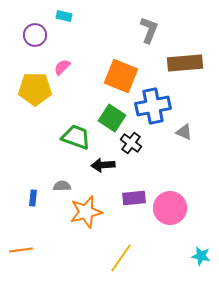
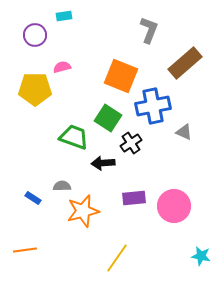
cyan rectangle: rotated 21 degrees counterclockwise
brown rectangle: rotated 36 degrees counterclockwise
pink semicircle: rotated 30 degrees clockwise
green square: moved 4 px left
green trapezoid: moved 2 px left
black cross: rotated 20 degrees clockwise
black arrow: moved 2 px up
blue rectangle: rotated 63 degrees counterclockwise
pink circle: moved 4 px right, 2 px up
orange star: moved 3 px left, 1 px up
orange line: moved 4 px right
yellow line: moved 4 px left
